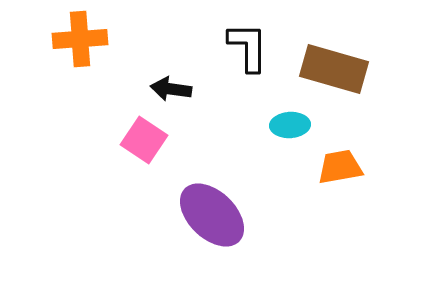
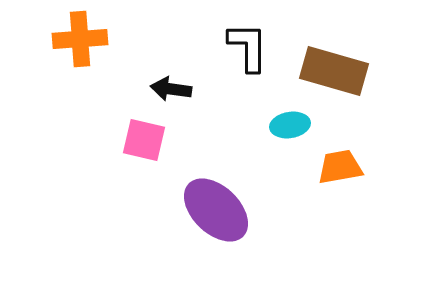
brown rectangle: moved 2 px down
cyan ellipse: rotated 6 degrees counterclockwise
pink square: rotated 21 degrees counterclockwise
purple ellipse: moved 4 px right, 5 px up
